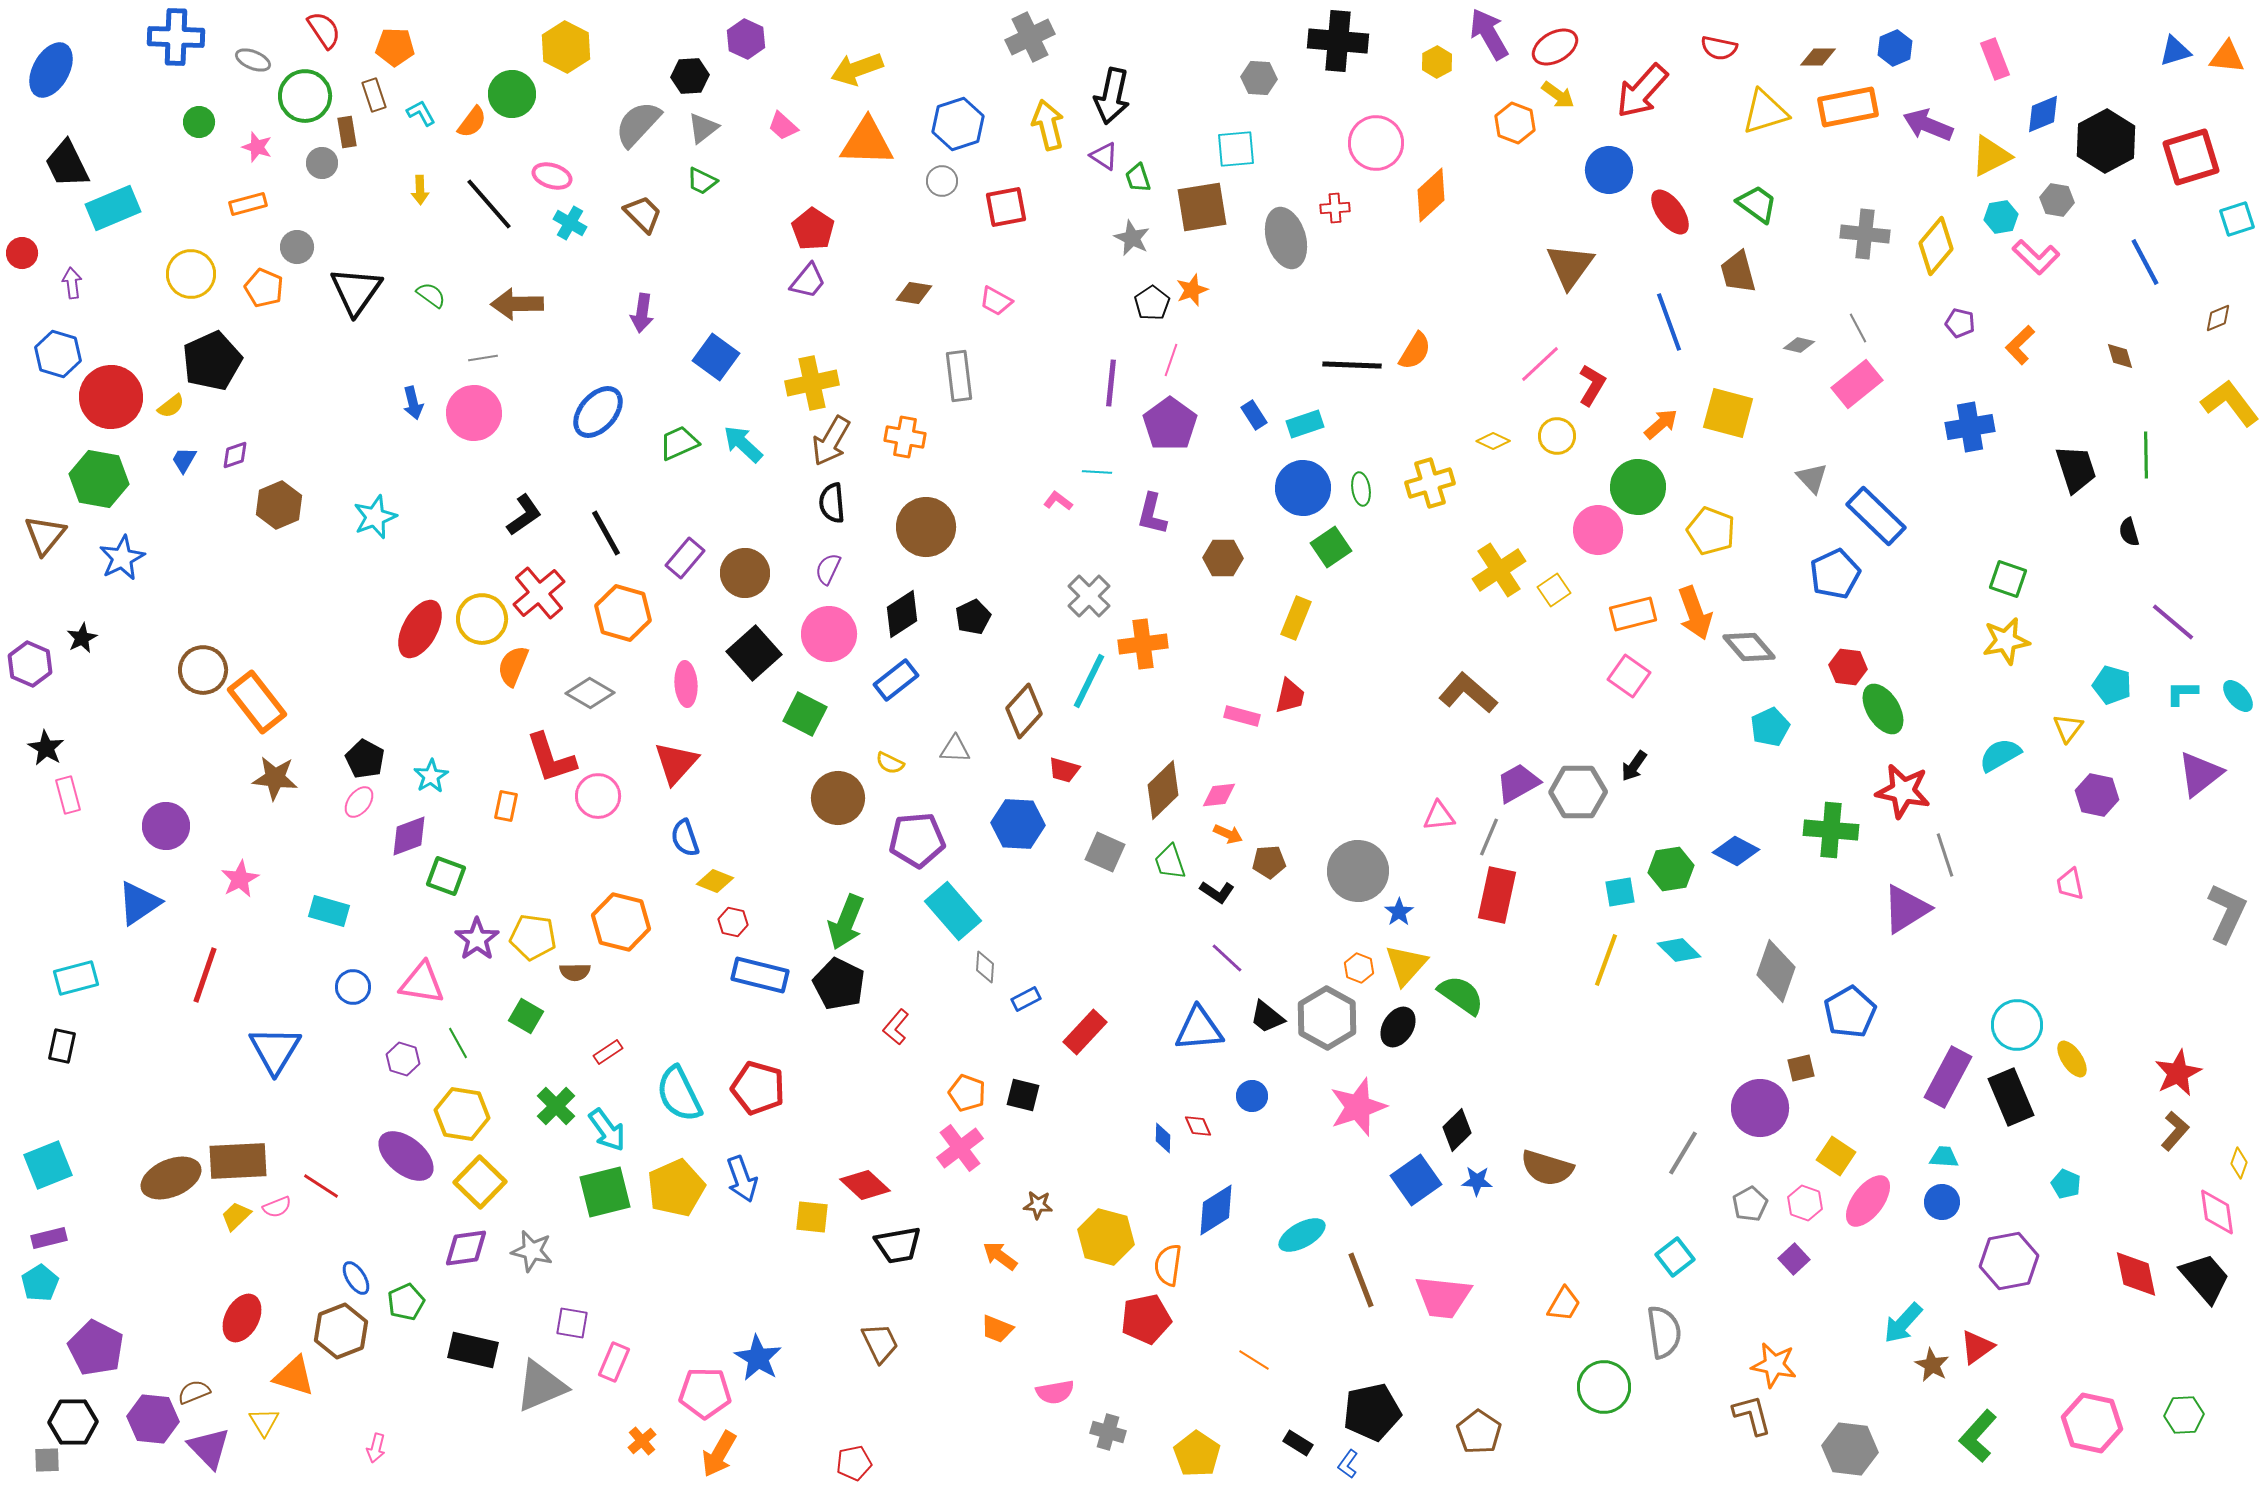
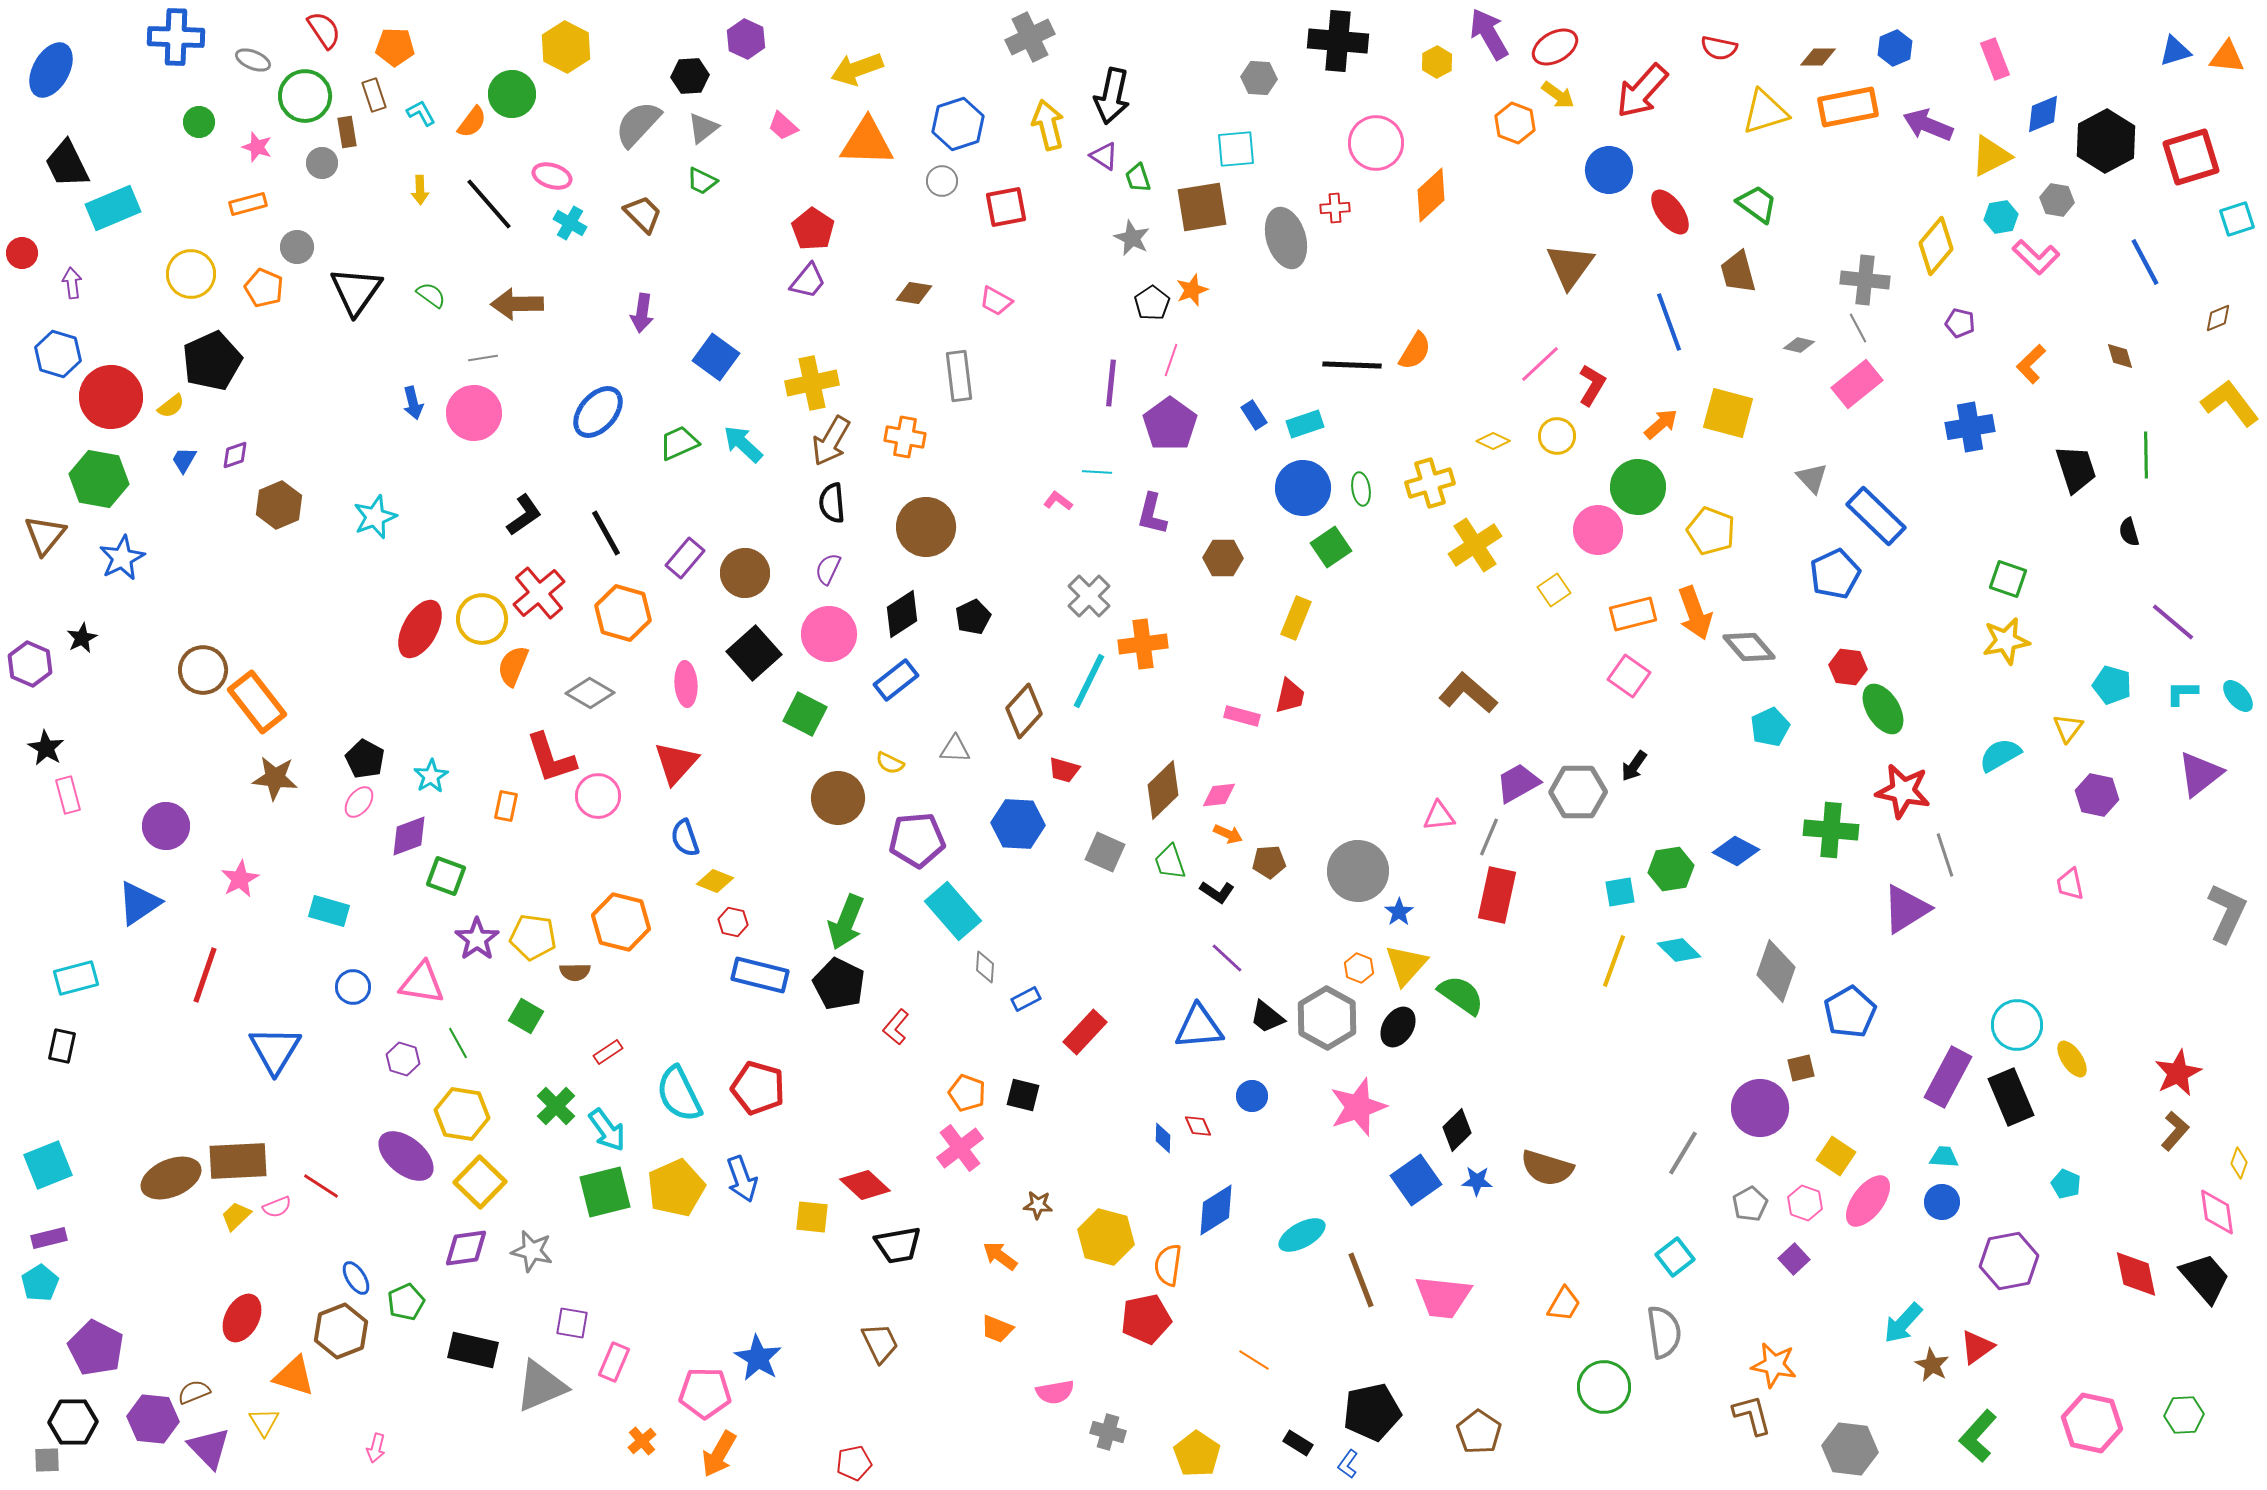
gray cross at (1865, 234): moved 46 px down
orange L-shape at (2020, 345): moved 11 px right, 19 px down
yellow cross at (1499, 570): moved 24 px left, 25 px up
yellow line at (1606, 960): moved 8 px right, 1 px down
blue triangle at (1199, 1029): moved 2 px up
